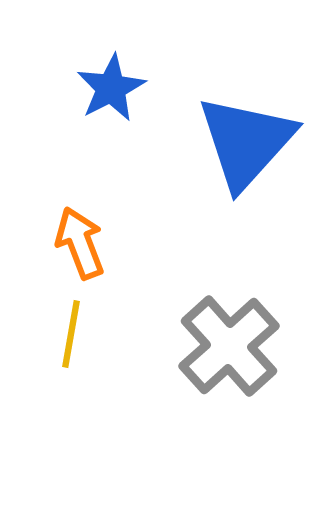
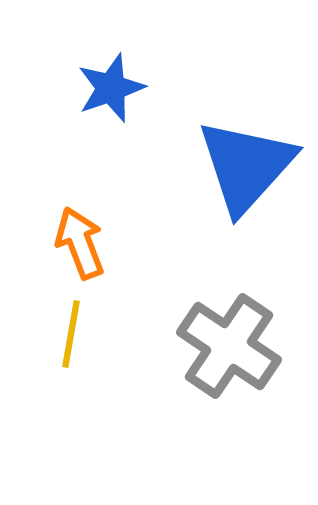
blue star: rotated 8 degrees clockwise
blue triangle: moved 24 px down
gray cross: rotated 14 degrees counterclockwise
